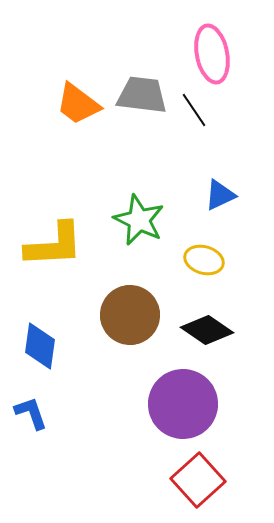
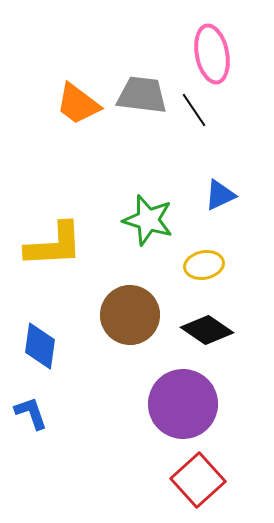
green star: moved 9 px right; rotated 9 degrees counterclockwise
yellow ellipse: moved 5 px down; rotated 27 degrees counterclockwise
